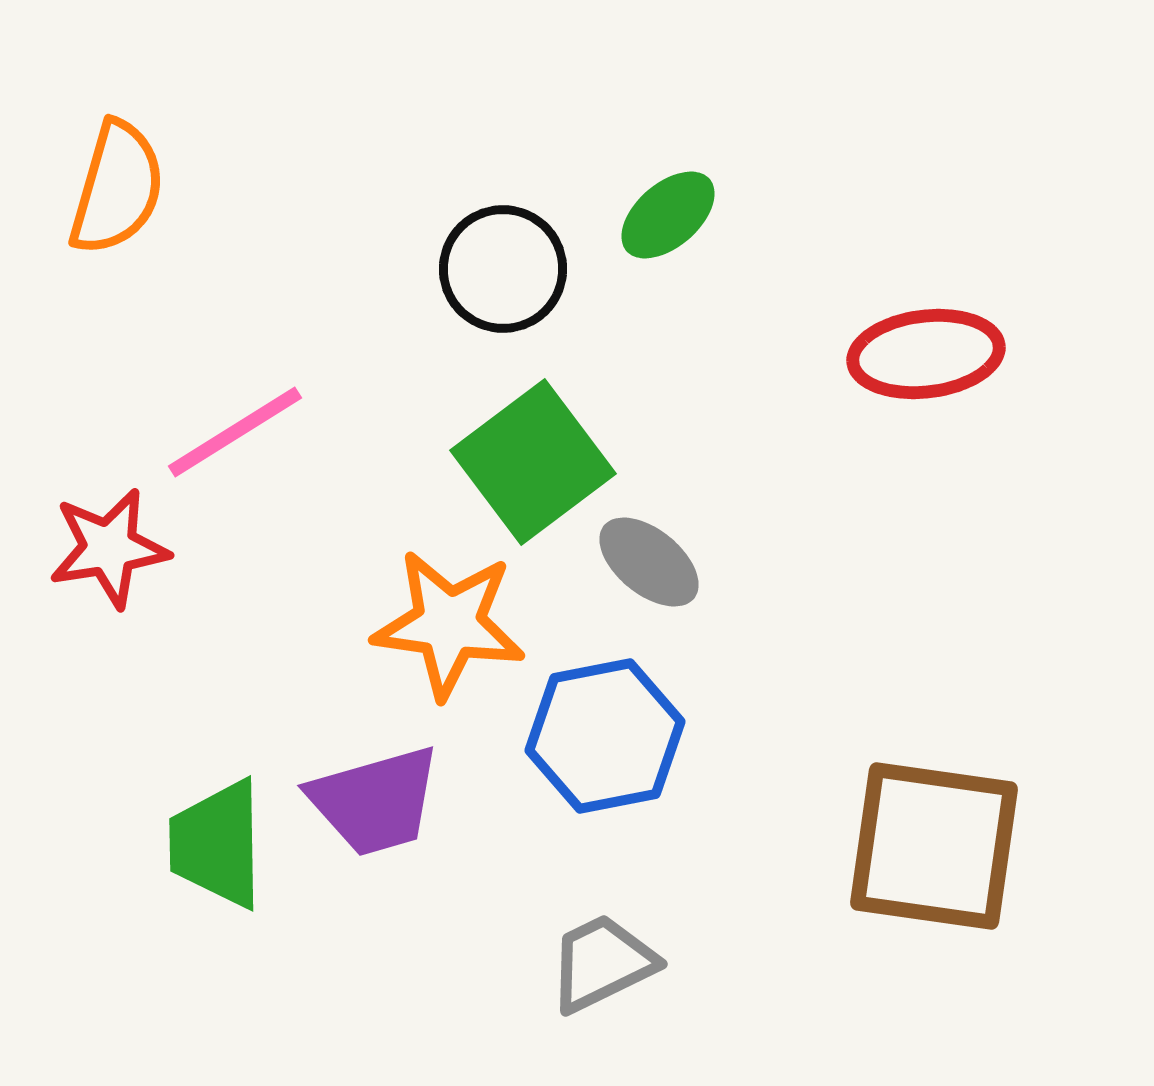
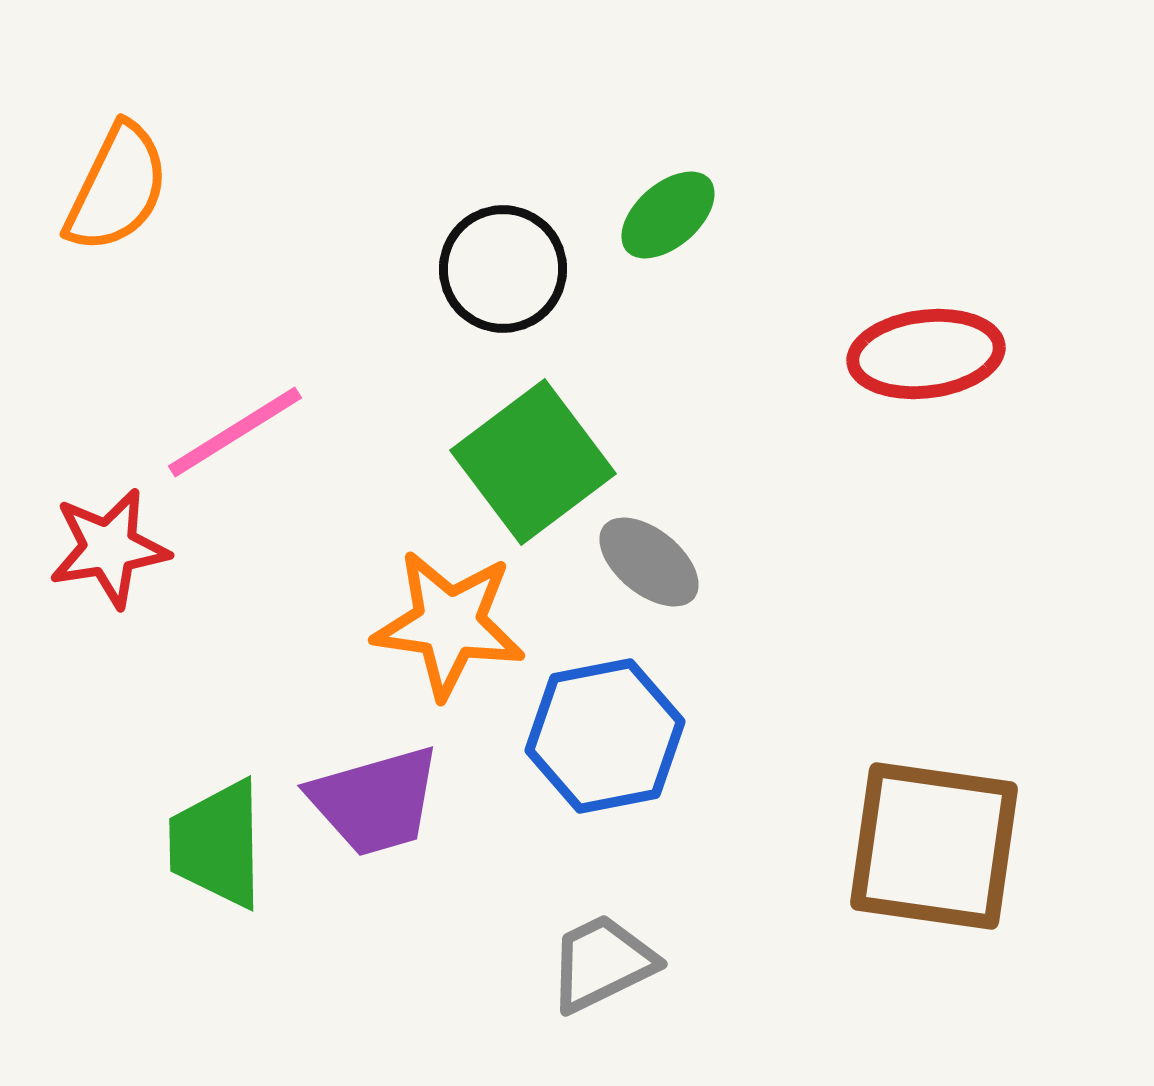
orange semicircle: rotated 10 degrees clockwise
